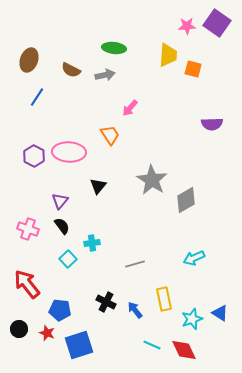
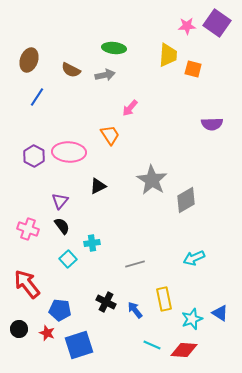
black triangle: rotated 24 degrees clockwise
red diamond: rotated 60 degrees counterclockwise
